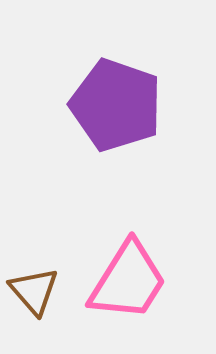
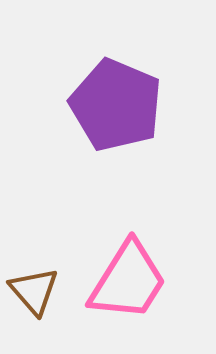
purple pentagon: rotated 4 degrees clockwise
